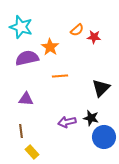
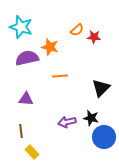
orange star: rotated 18 degrees counterclockwise
